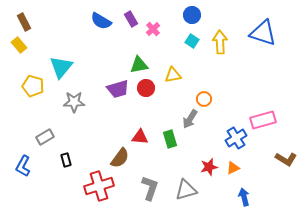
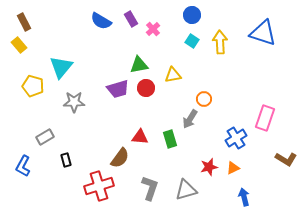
pink rectangle: moved 2 px right, 2 px up; rotated 55 degrees counterclockwise
